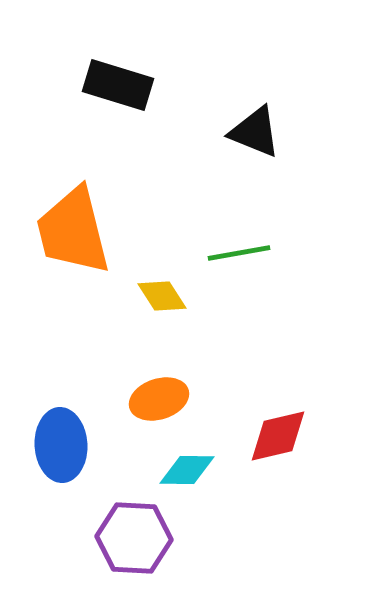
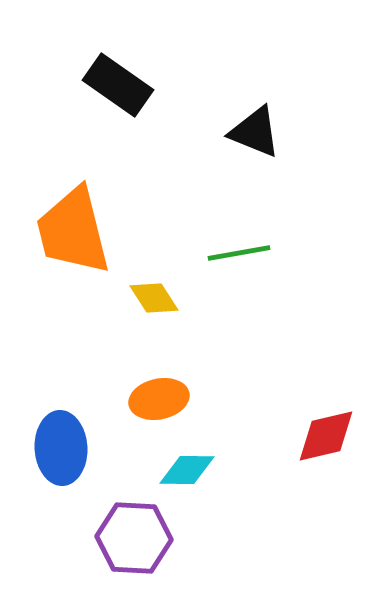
black rectangle: rotated 18 degrees clockwise
yellow diamond: moved 8 px left, 2 px down
orange ellipse: rotated 6 degrees clockwise
red diamond: moved 48 px right
blue ellipse: moved 3 px down
